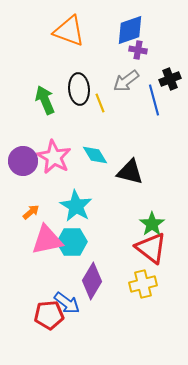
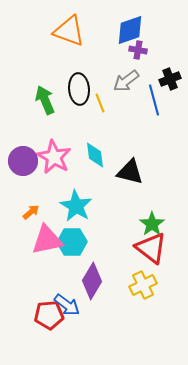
cyan diamond: rotated 24 degrees clockwise
yellow cross: moved 1 px down; rotated 12 degrees counterclockwise
blue arrow: moved 2 px down
